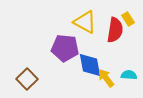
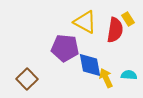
yellow arrow: rotated 12 degrees clockwise
